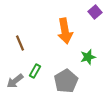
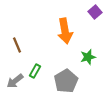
brown line: moved 3 px left, 2 px down
